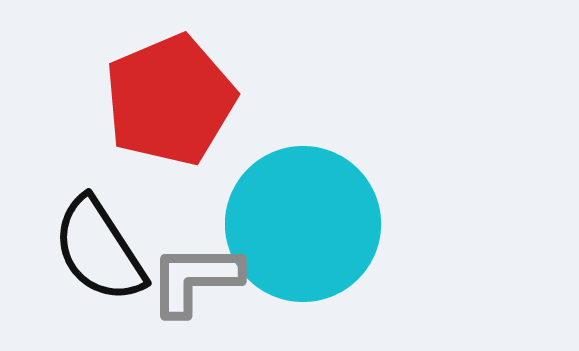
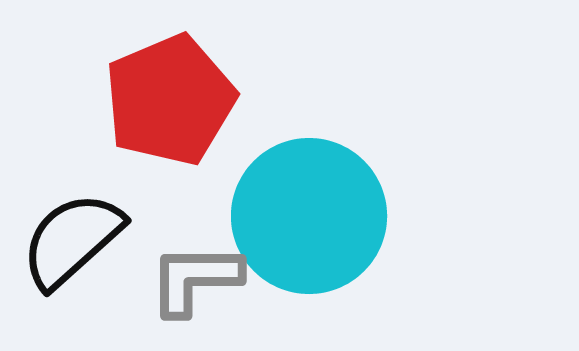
cyan circle: moved 6 px right, 8 px up
black semicircle: moved 27 px left, 10 px up; rotated 81 degrees clockwise
